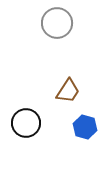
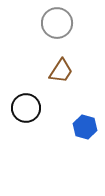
brown trapezoid: moved 7 px left, 20 px up
black circle: moved 15 px up
